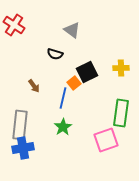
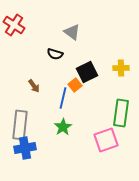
gray triangle: moved 2 px down
orange square: moved 1 px right, 2 px down
blue cross: moved 2 px right
